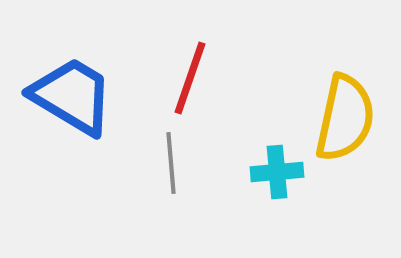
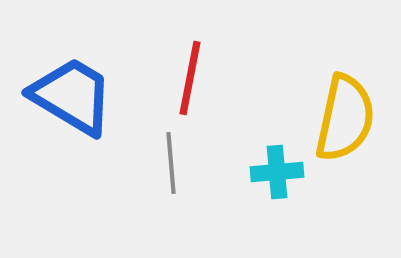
red line: rotated 8 degrees counterclockwise
